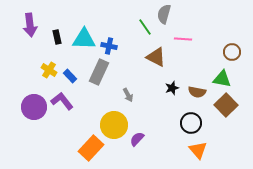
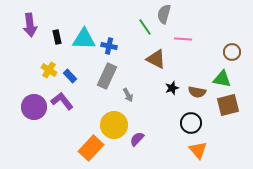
brown triangle: moved 2 px down
gray rectangle: moved 8 px right, 4 px down
brown square: moved 2 px right; rotated 30 degrees clockwise
